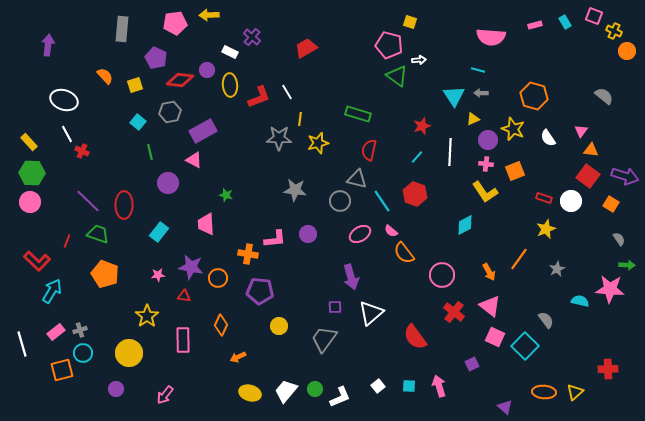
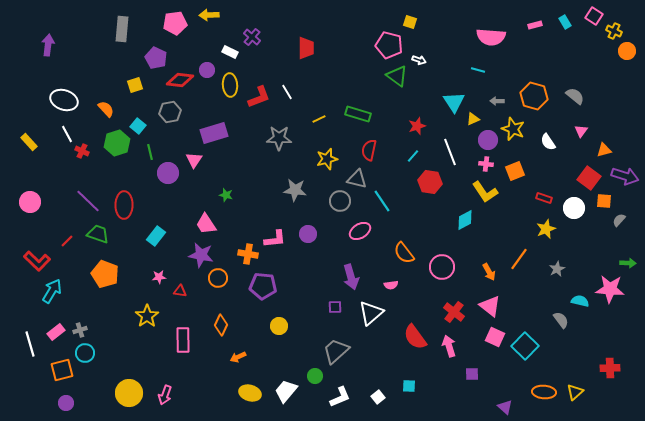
pink square at (594, 16): rotated 12 degrees clockwise
red trapezoid at (306, 48): rotated 120 degrees clockwise
white arrow at (419, 60): rotated 24 degrees clockwise
orange semicircle at (105, 76): moved 1 px right, 33 px down
gray arrow at (481, 93): moved 16 px right, 8 px down
cyan triangle at (454, 96): moved 6 px down
gray semicircle at (604, 96): moved 29 px left
yellow line at (300, 119): moved 19 px right; rotated 56 degrees clockwise
cyan square at (138, 122): moved 4 px down
red star at (422, 126): moved 5 px left
purple rectangle at (203, 131): moved 11 px right, 2 px down; rotated 12 degrees clockwise
white semicircle at (548, 138): moved 4 px down
yellow star at (318, 143): moved 9 px right, 16 px down
orange triangle at (591, 150): moved 13 px right; rotated 21 degrees counterclockwise
white line at (450, 152): rotated 24 degrees counterclockwise
cyan line at (417, 157): moved 4 px left, 1 px up
pink triangle at (194, 160): rotated 36 degrees clockwise
green hexagon at (32, 173): moved 85 px right, 30 px up; rotated 20 degrees counterclockwise
red square at (588, 176): moved 1 px right, 2 px down
purple circle at (168, 183): moved 10 px up
red hexagon at (415, 194): moved 15 px right, 12 px up; rotated 10 degrees counterclockwise
white circle at (571, 201): moved 3 px right, 7 px down
orange square at (611, 204): moved 7 px left, 3 px up; rotated 28 degrees counterclockwise
pink trapezoid at (206, 224): rotated 30 degrees counterclockwise
cyan diamond at (465, 225): moved 5 px up
pink semicircle at (391, 231): moved 54 px down; rotated 48 degrees counterclockwise
cyan rectangle at (159, 232): moved 3 px left, 4 px down
pink ellipse at (360, 234): moved 3 px up
gray semicircle at (619, 239): moved 19 px up; rotated 104 degrees counterclockwise
red line at (67, 241): rotated 24 degrees clockwise
green arrow at (627, 265): moved 1 px right, 2 px up
purple star at (191, 267): moved 10 px right, 12 px up
pink star at (158, 275): moved 1 px right, 2 px down
pink circle at (442, 275): moved 8 px up
purple pentagon at (260, 291): moved 3 px right, 5 px up
red triangle at (184, 296): moved 4 px left, 5 px up
gray semicircle at (546, 320): moved 15 px right
gray trapezoid at (324, 339): moved 12 px right, 12 px down; rotated 12 degrees clockwise
white line at (22, 344): moved 8 px right
cyan circle at (83, 353): moved 2 px right
yellow circle at (129, 353): moved 40 px down
purple square at (472, 364): moved 10 px down; rotated 24 degrees clockwise
red cross at (608, 369): moved 2 px right, 1 px up
white square at (378, 386): moved 11 px down
pink arrow at (439, 386): moved 10 px right, 40 px up
purple circle at (116, 389): moved 50 px left, 14 px down
green circle at (315, 389): moved 13 px up
pink arrow at (165, 395): rotated 18 degrees counterclockwise
